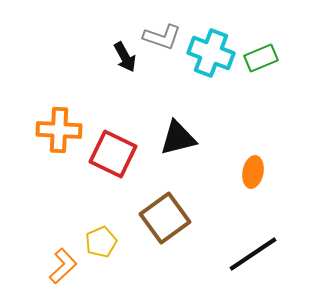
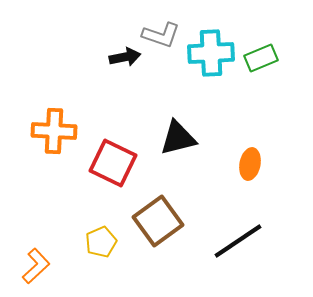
gray L-shape: moved 1 px left, 2 px up
cyan cross: rotated 24 degrees counterclockwise
black arrow: rotated 72 degrees counterclockwise
orange cross: moved 5 px left, 1 px down
red square: moved 9 px down
orange ellipse: moved 3 px left, 8 px up
brown square: moved 7 px left, 3 px down
black line: moved 15 px left, 13 px up
orange L-shape: moved 27 px left
